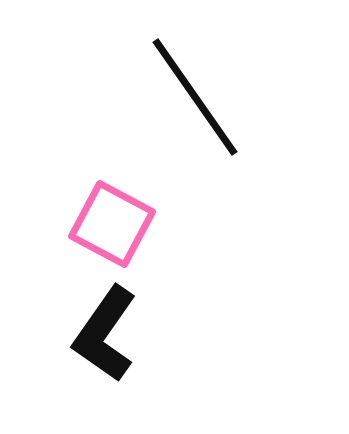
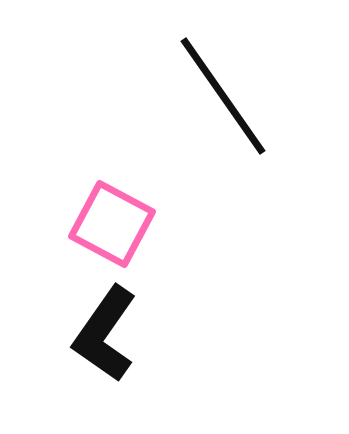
black line: moved 28 px right, 1 px up
